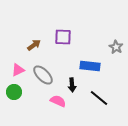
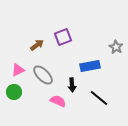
purple square: rotated 24 degrees counterclockwise
brown arrow: moved 3 px right
blue rectangle: rotated 18 degrees counterclockwise
